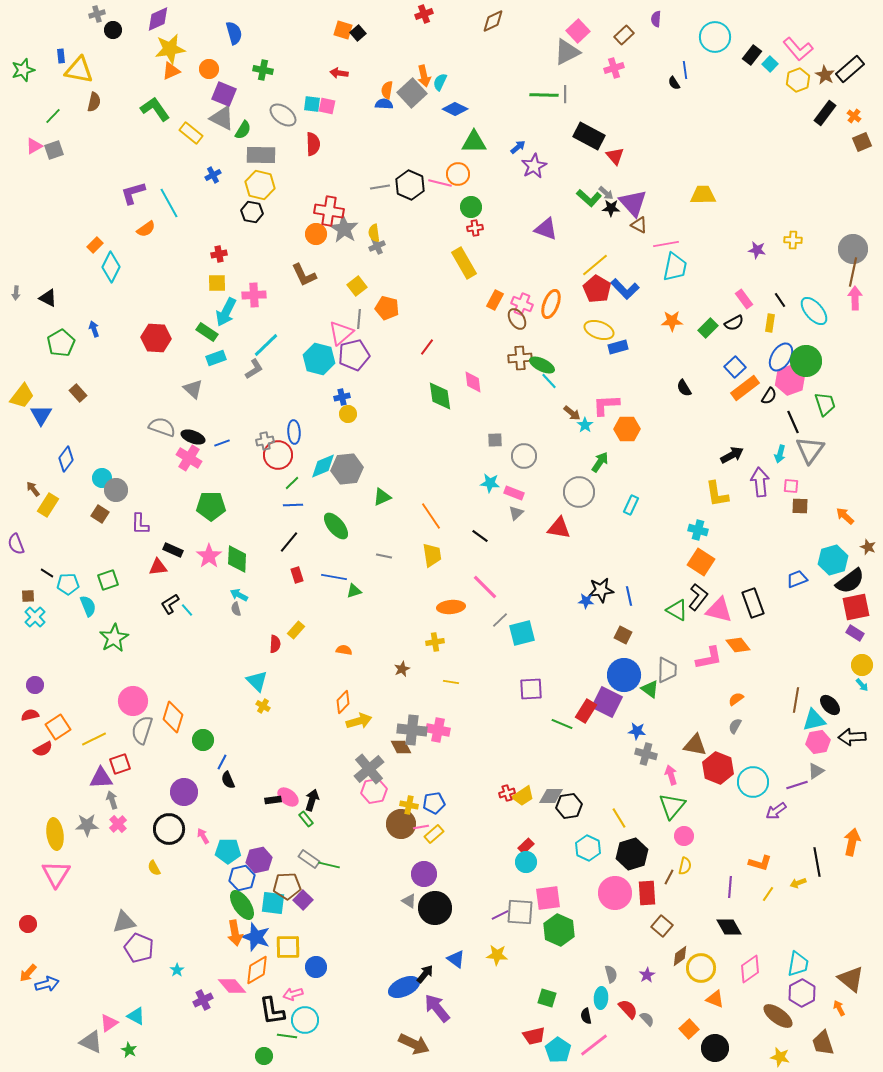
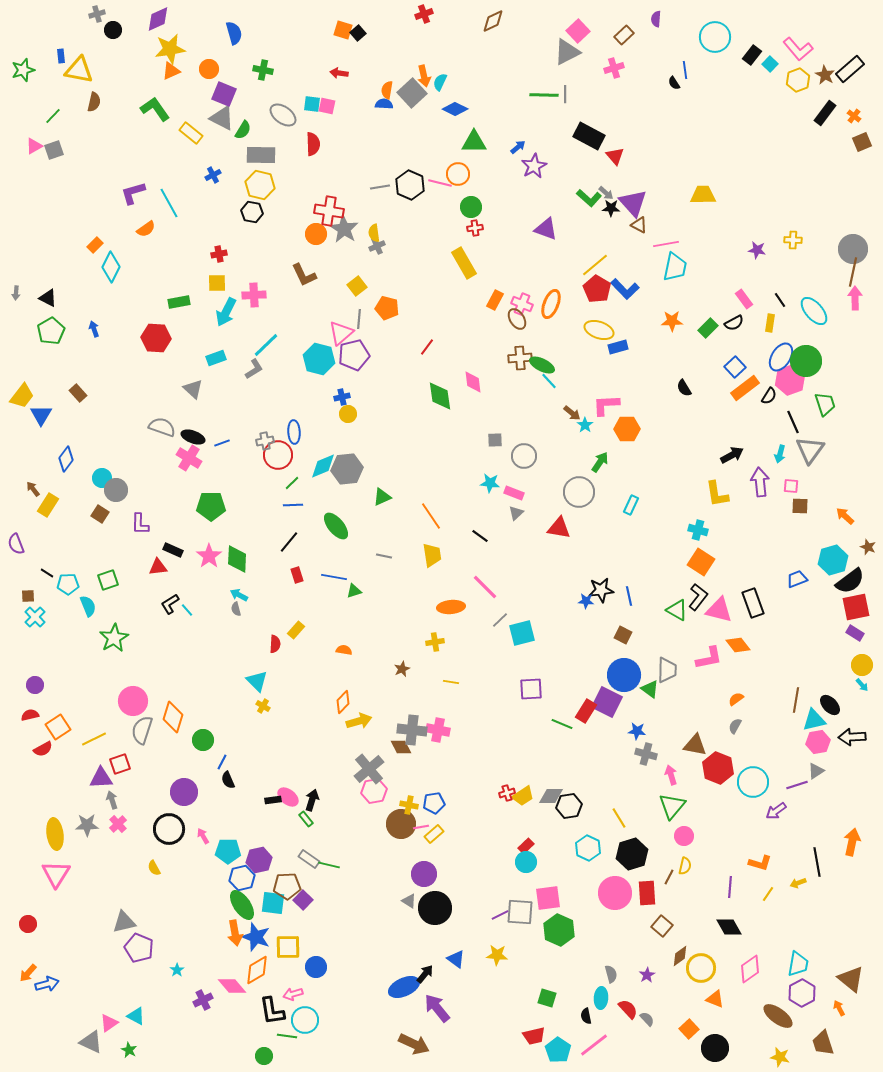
green rectangle at (207, 332): moved 28 px left, 30 px up; rotated 45 degrees counterclockwise
green pentagon at (61, 343): moved 10 px left, 12 px up
